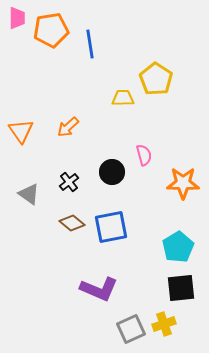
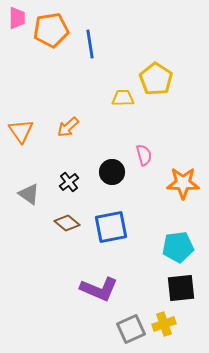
brown diamond: moved 5 px left
cyan pentagon: rotated 24 degrees clockwise
